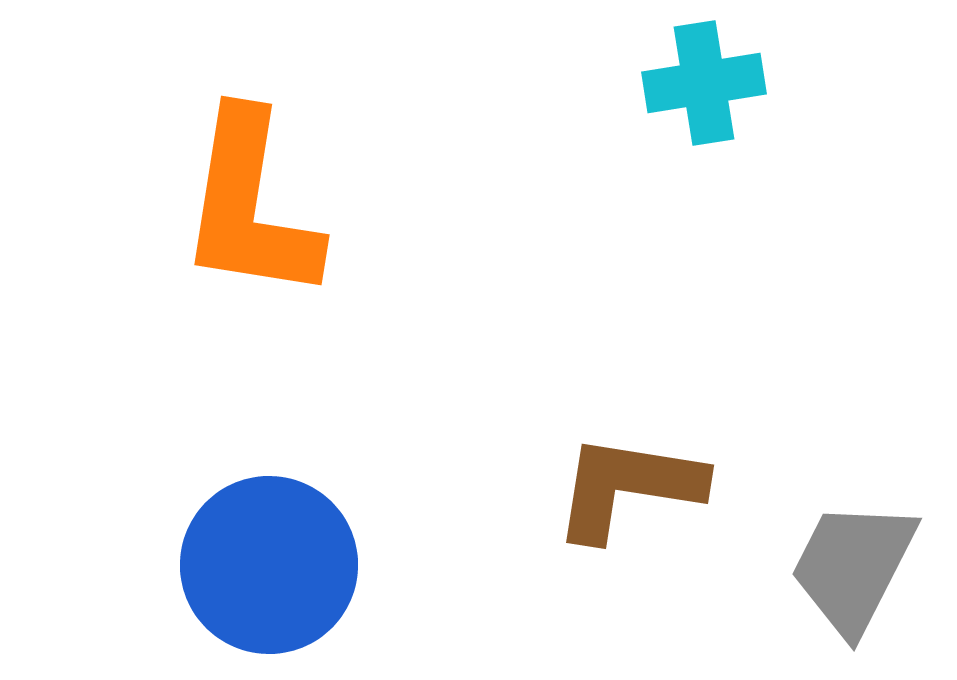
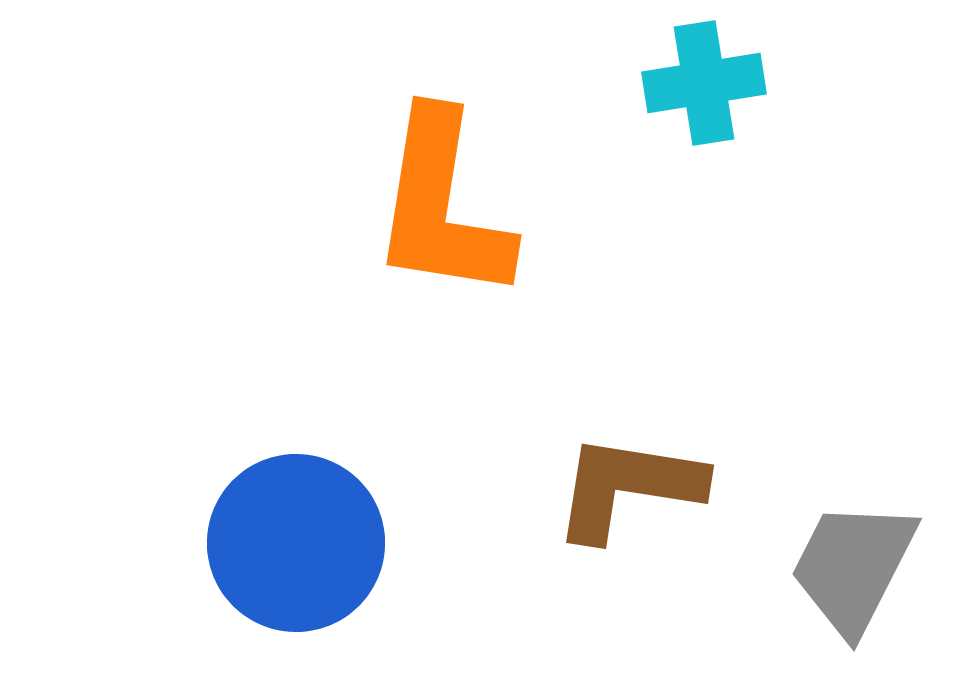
orange L-shape: moved 192 px right
blue circle: moved 27 px right, 22 px up
